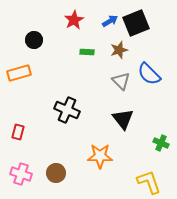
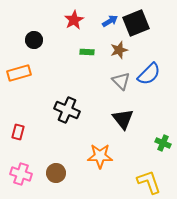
blue semicircle: rotated 90 degrees counterclockwise
green cross: moved 2 px right
